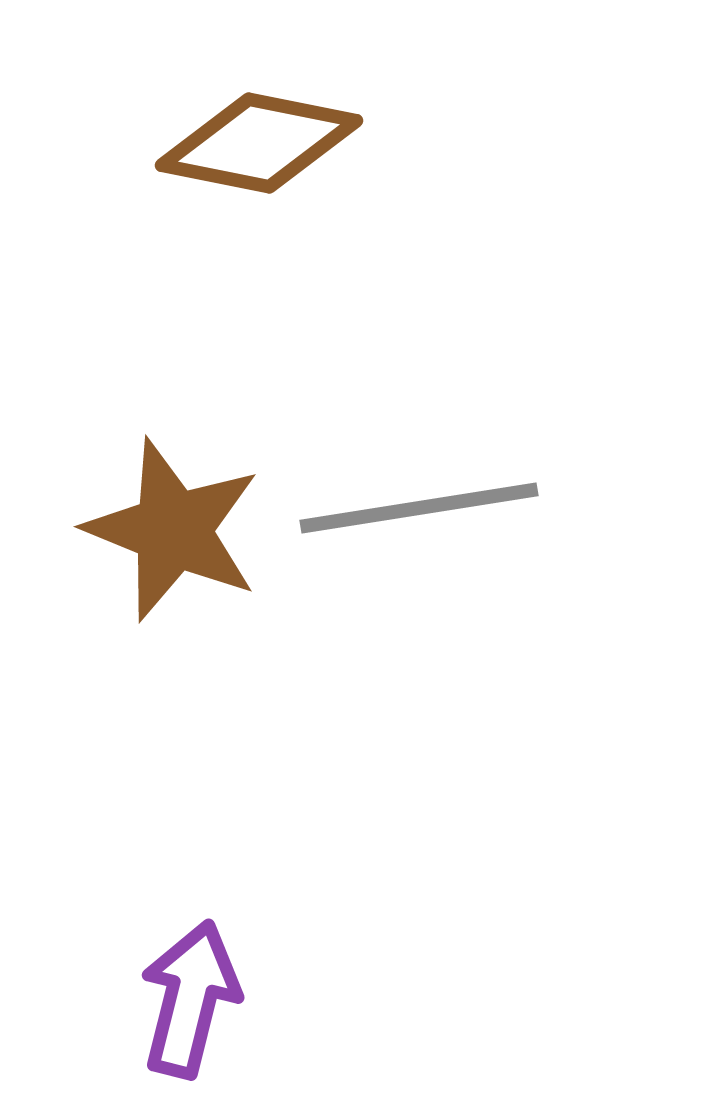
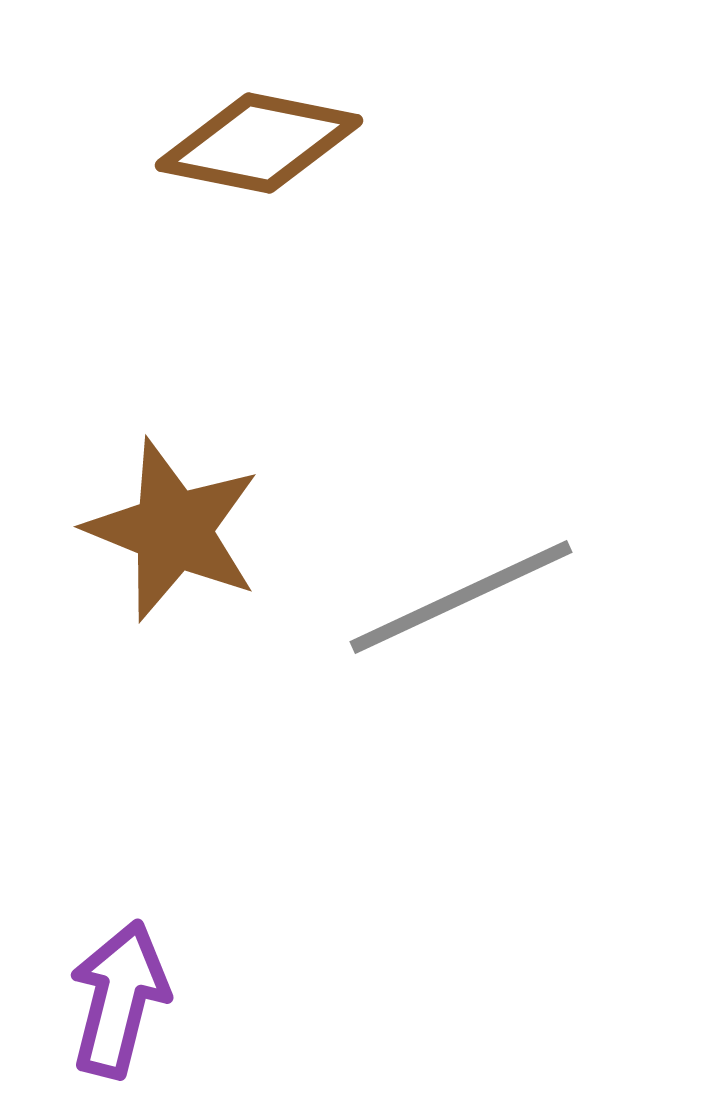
gray line: moved 42 px right, 89 px down; rotated 16 degrees counterclockwise
purple arrow: moved 71 px left
